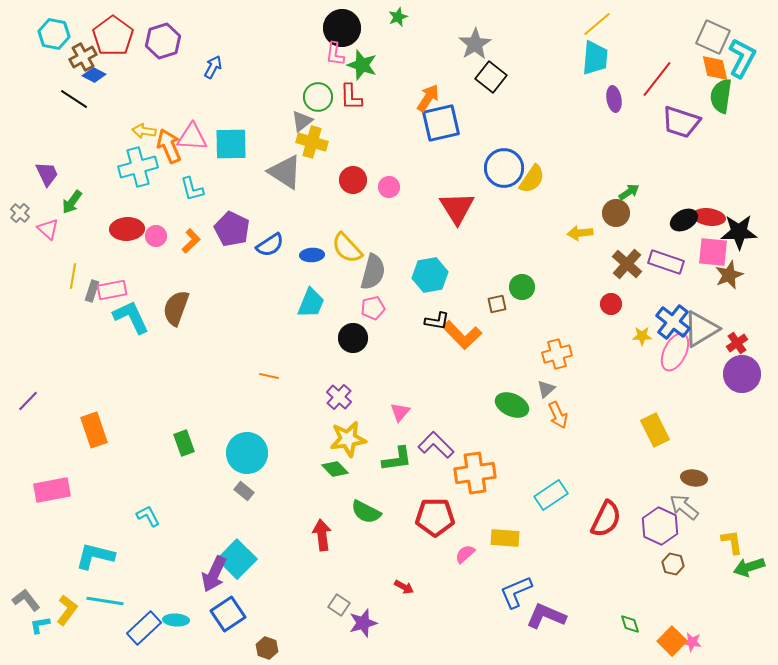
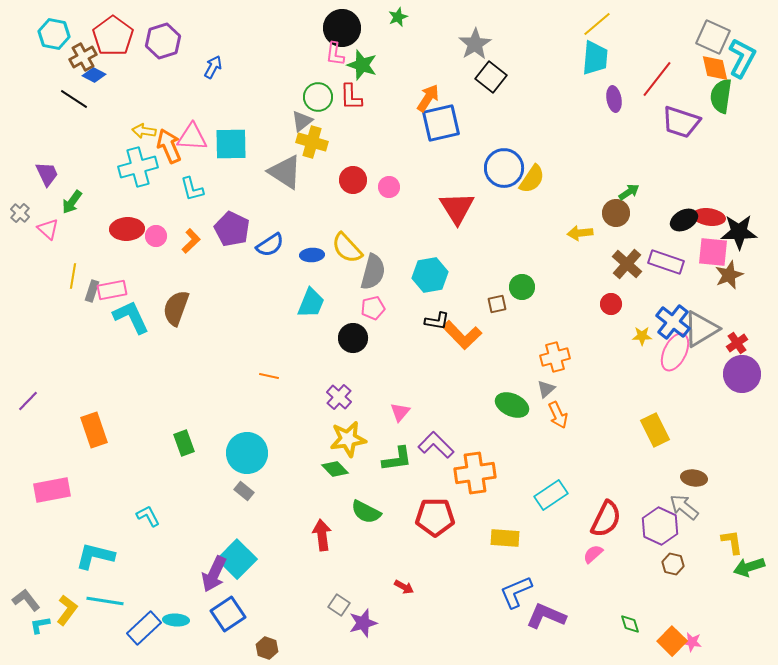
orange cross at (557, 354): moved 2 px left, 3 px down
pink semicircle at (465, 554): moved 128 px right
